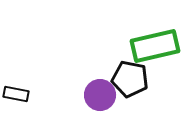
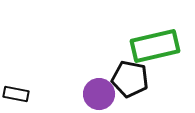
purple circle: moved 1 px left, 1 px up
